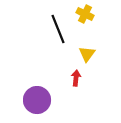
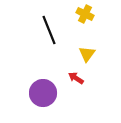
black line: moved 9 px left, 1 px down
red arrow: rotated 63 degrees counterclockwise
purple circle: moved 6 px right, 7 px up
